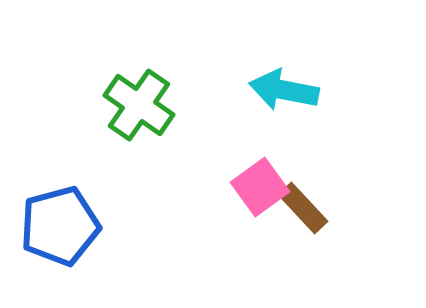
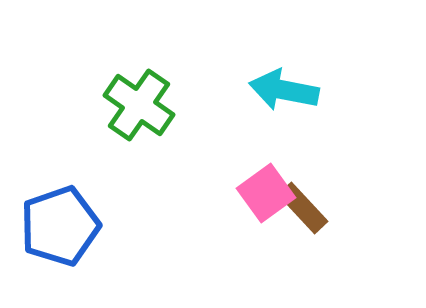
pink square: moved 6 px right, 6 px down
blue pentagon: rotated 4 degrees counterclockwise
